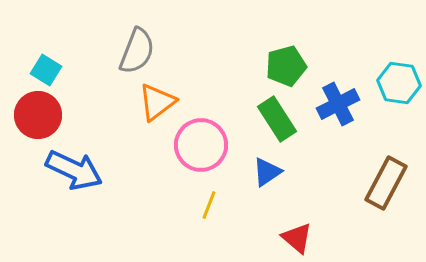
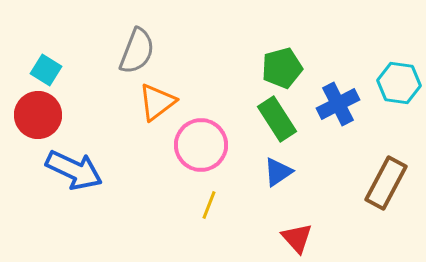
green pentagon: moved 4 px left, 2 px down
blue triangle: moved 11 px right
red triangle: rotated 8 degrees clockwise
